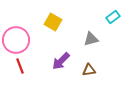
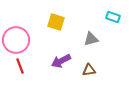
cyan rectangle: rotated 56 degrees clockwise
yellow square: moved 3 px right; rotated 12 degrees counterclockwise
purple arrow: rotated 18 degrees clockwise
